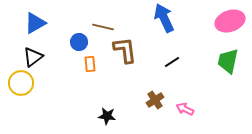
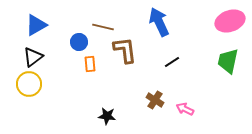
blue arrow: moved 5 px left, 4 px down
blue triangle: moved 1 px right, 2 px down
yellow circle: moved 8 px right, 1 px down
brown cross: rotated 24 degrees counterclockwise
